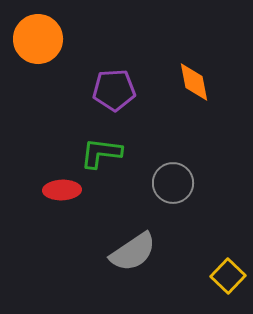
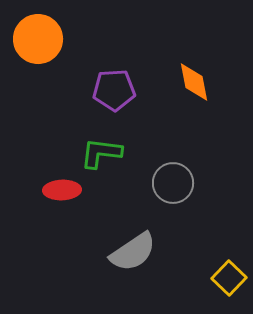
yellow square: moved 1 px right, 2 px down
